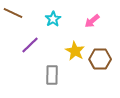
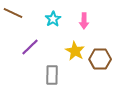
pink arrow: moved 8 px left; rotated 49 degrees counterclockwise
purple line: moved 2 px down
